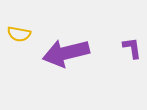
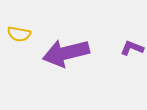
purple L-shape: rotated 60 degrees counterclockwise
